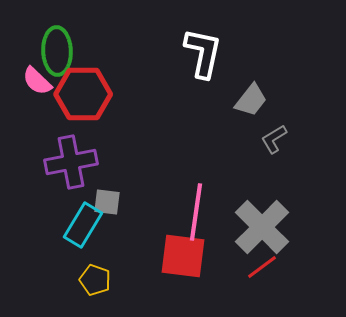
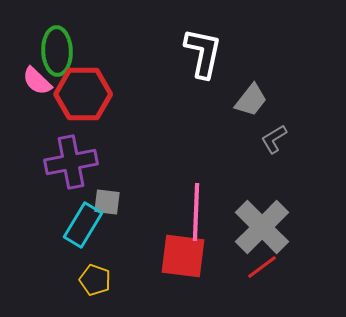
pink line: rotated 6 degrees counterclockwise
